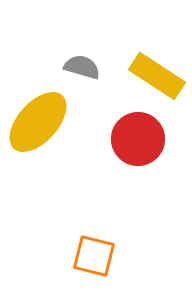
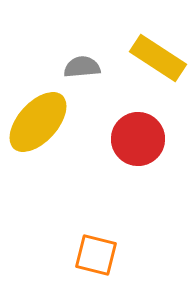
gray semicircle: rotated 21 degrees counterclockwise
yellow rectangle: moved 1 px right, 18 px up
orange square: moved 2 px right, 1 px up
